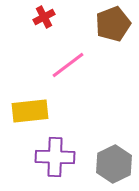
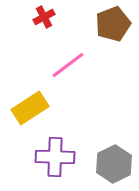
yellow rectangle: moved 3 px up; rotated 27 degrees counterclockwise
